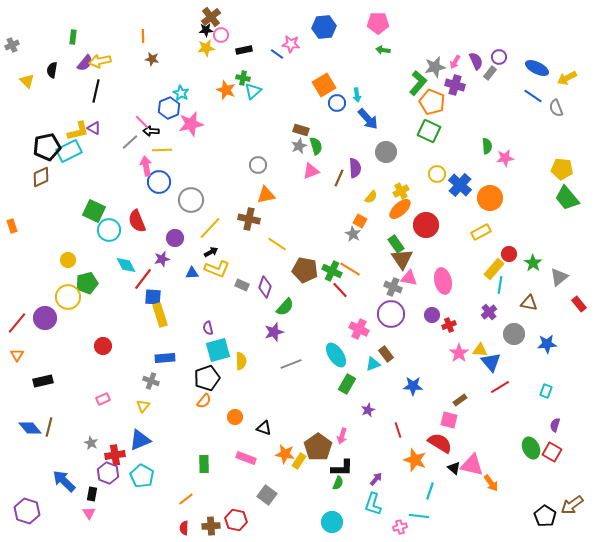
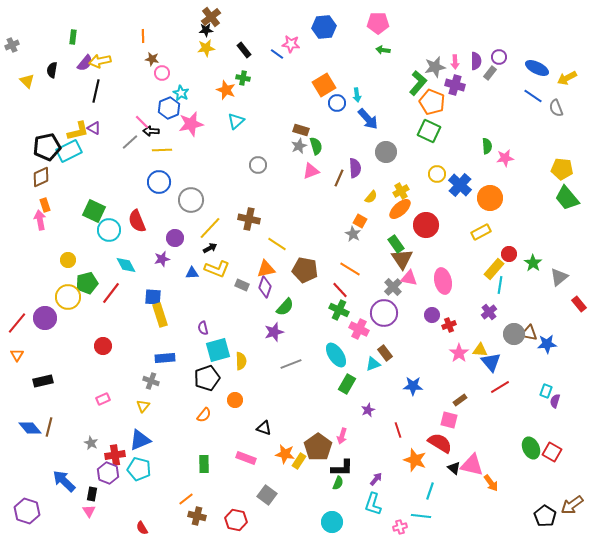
pink circle at (221, 35): moved 59 px left, 38 px down
black rectangle at (244, 50): rotated 63 degrees clockwise
purple semicircle at (476, 61): rotated 24 degrees clockwise
pink arrow at (455, 62): rotated 32 degrees counterclockwise
cyan triangle at (253, 91): moved 17 px left, 30 px down
pink arrow at (146, 166): moved 106 px left, 54 px down
orange triangle at (266, 195): moved 74 px down
orange rectangle at (12, 226): moved 33 px right, 21 px up
black arrow at (211, 252): moved 1 px left, 4 px up
green cross at (332, 271): moved 7 px right, 39 px down
red line at (143, 279): moved 32 px left, 14 px down
gray cross at (393, 287): rotated 24 degrees clockwise
brown triangle at (529, 303): moved 30 px down
purple circle at (391, 314): moved 7 px left, 1 px up
purple semicircle at (208, 328): moved 5 px left
brown rectangle at (386, 354): moved 1 px left, 1 px up
orange semicircle at (204, 401): moved 14 px down
orange circle at (235, 417): moved 17 px up
purple semicircle at (555, 425): moved 24 px up
cyan pentagon at (142, 476): moved 3 px left, 7 px up; rotated 15 degrees counterclockwise
pink triangle at (89, 513): moved 2 px up
cyan line at (419, 516): moved 2 px right
brown cross at (211, 526): moved 14 px left, 10 px up; rotated 18 degrees clockwise
red semicircle at (184, 528): moved 42 px left; rotated 32 degrees counterclockwise
